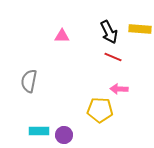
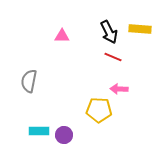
yellow pentagon: moved 1 px left
